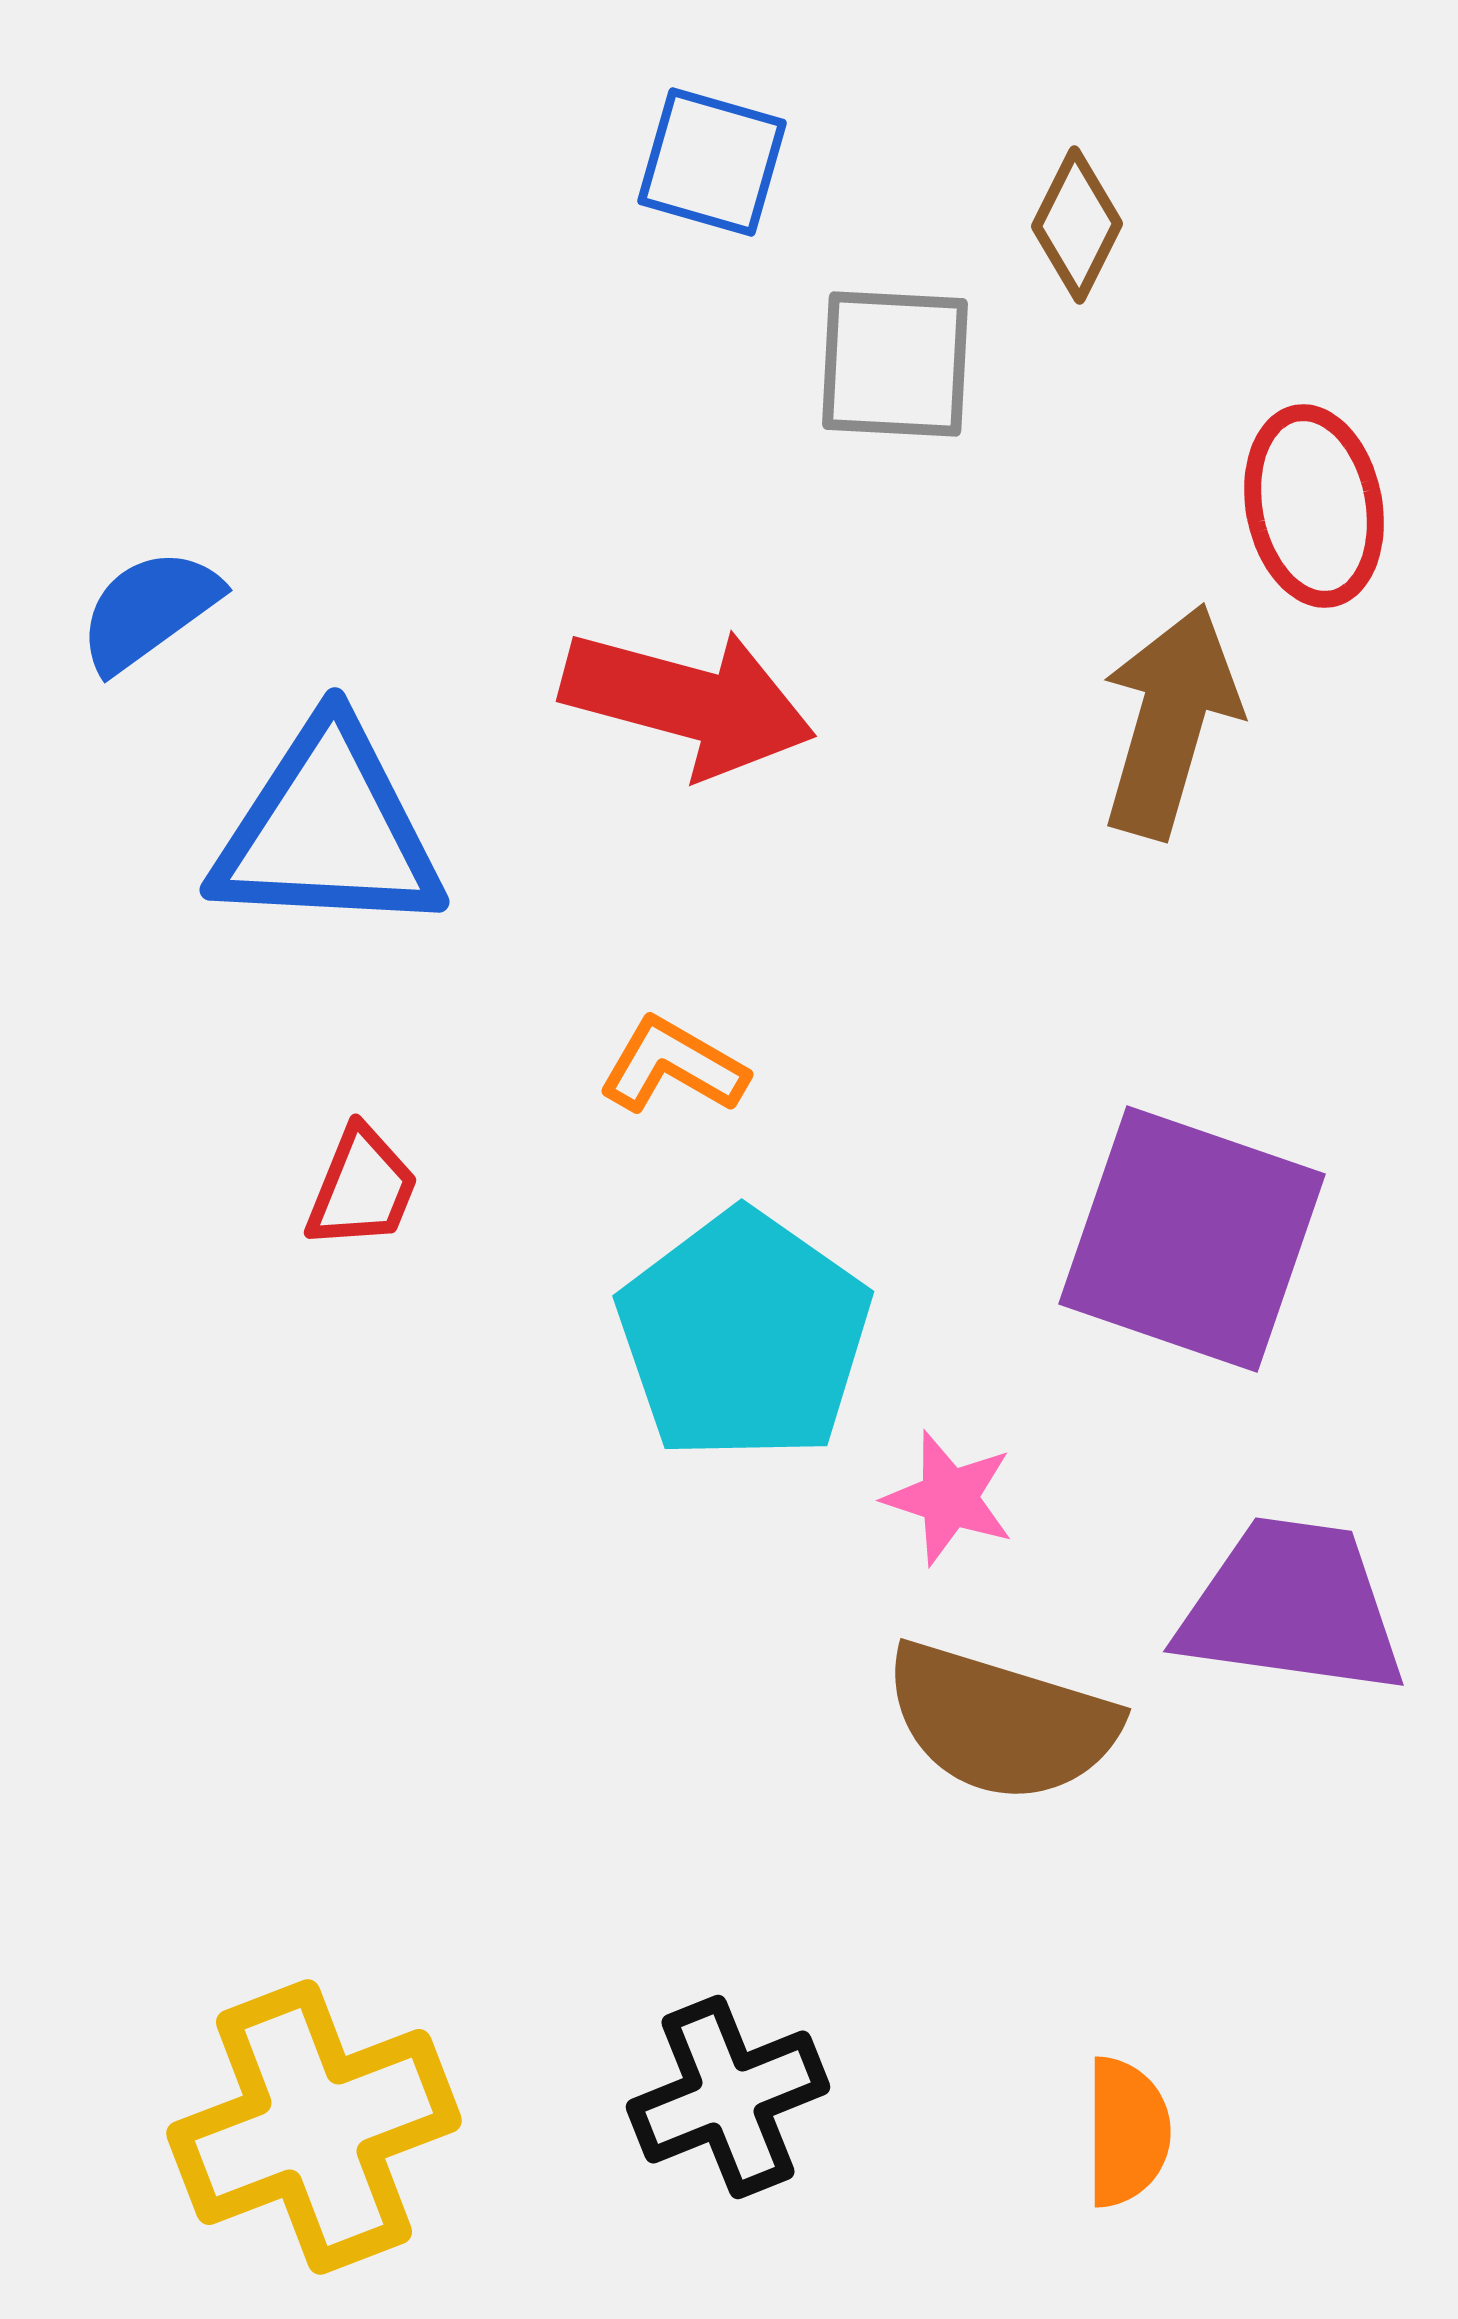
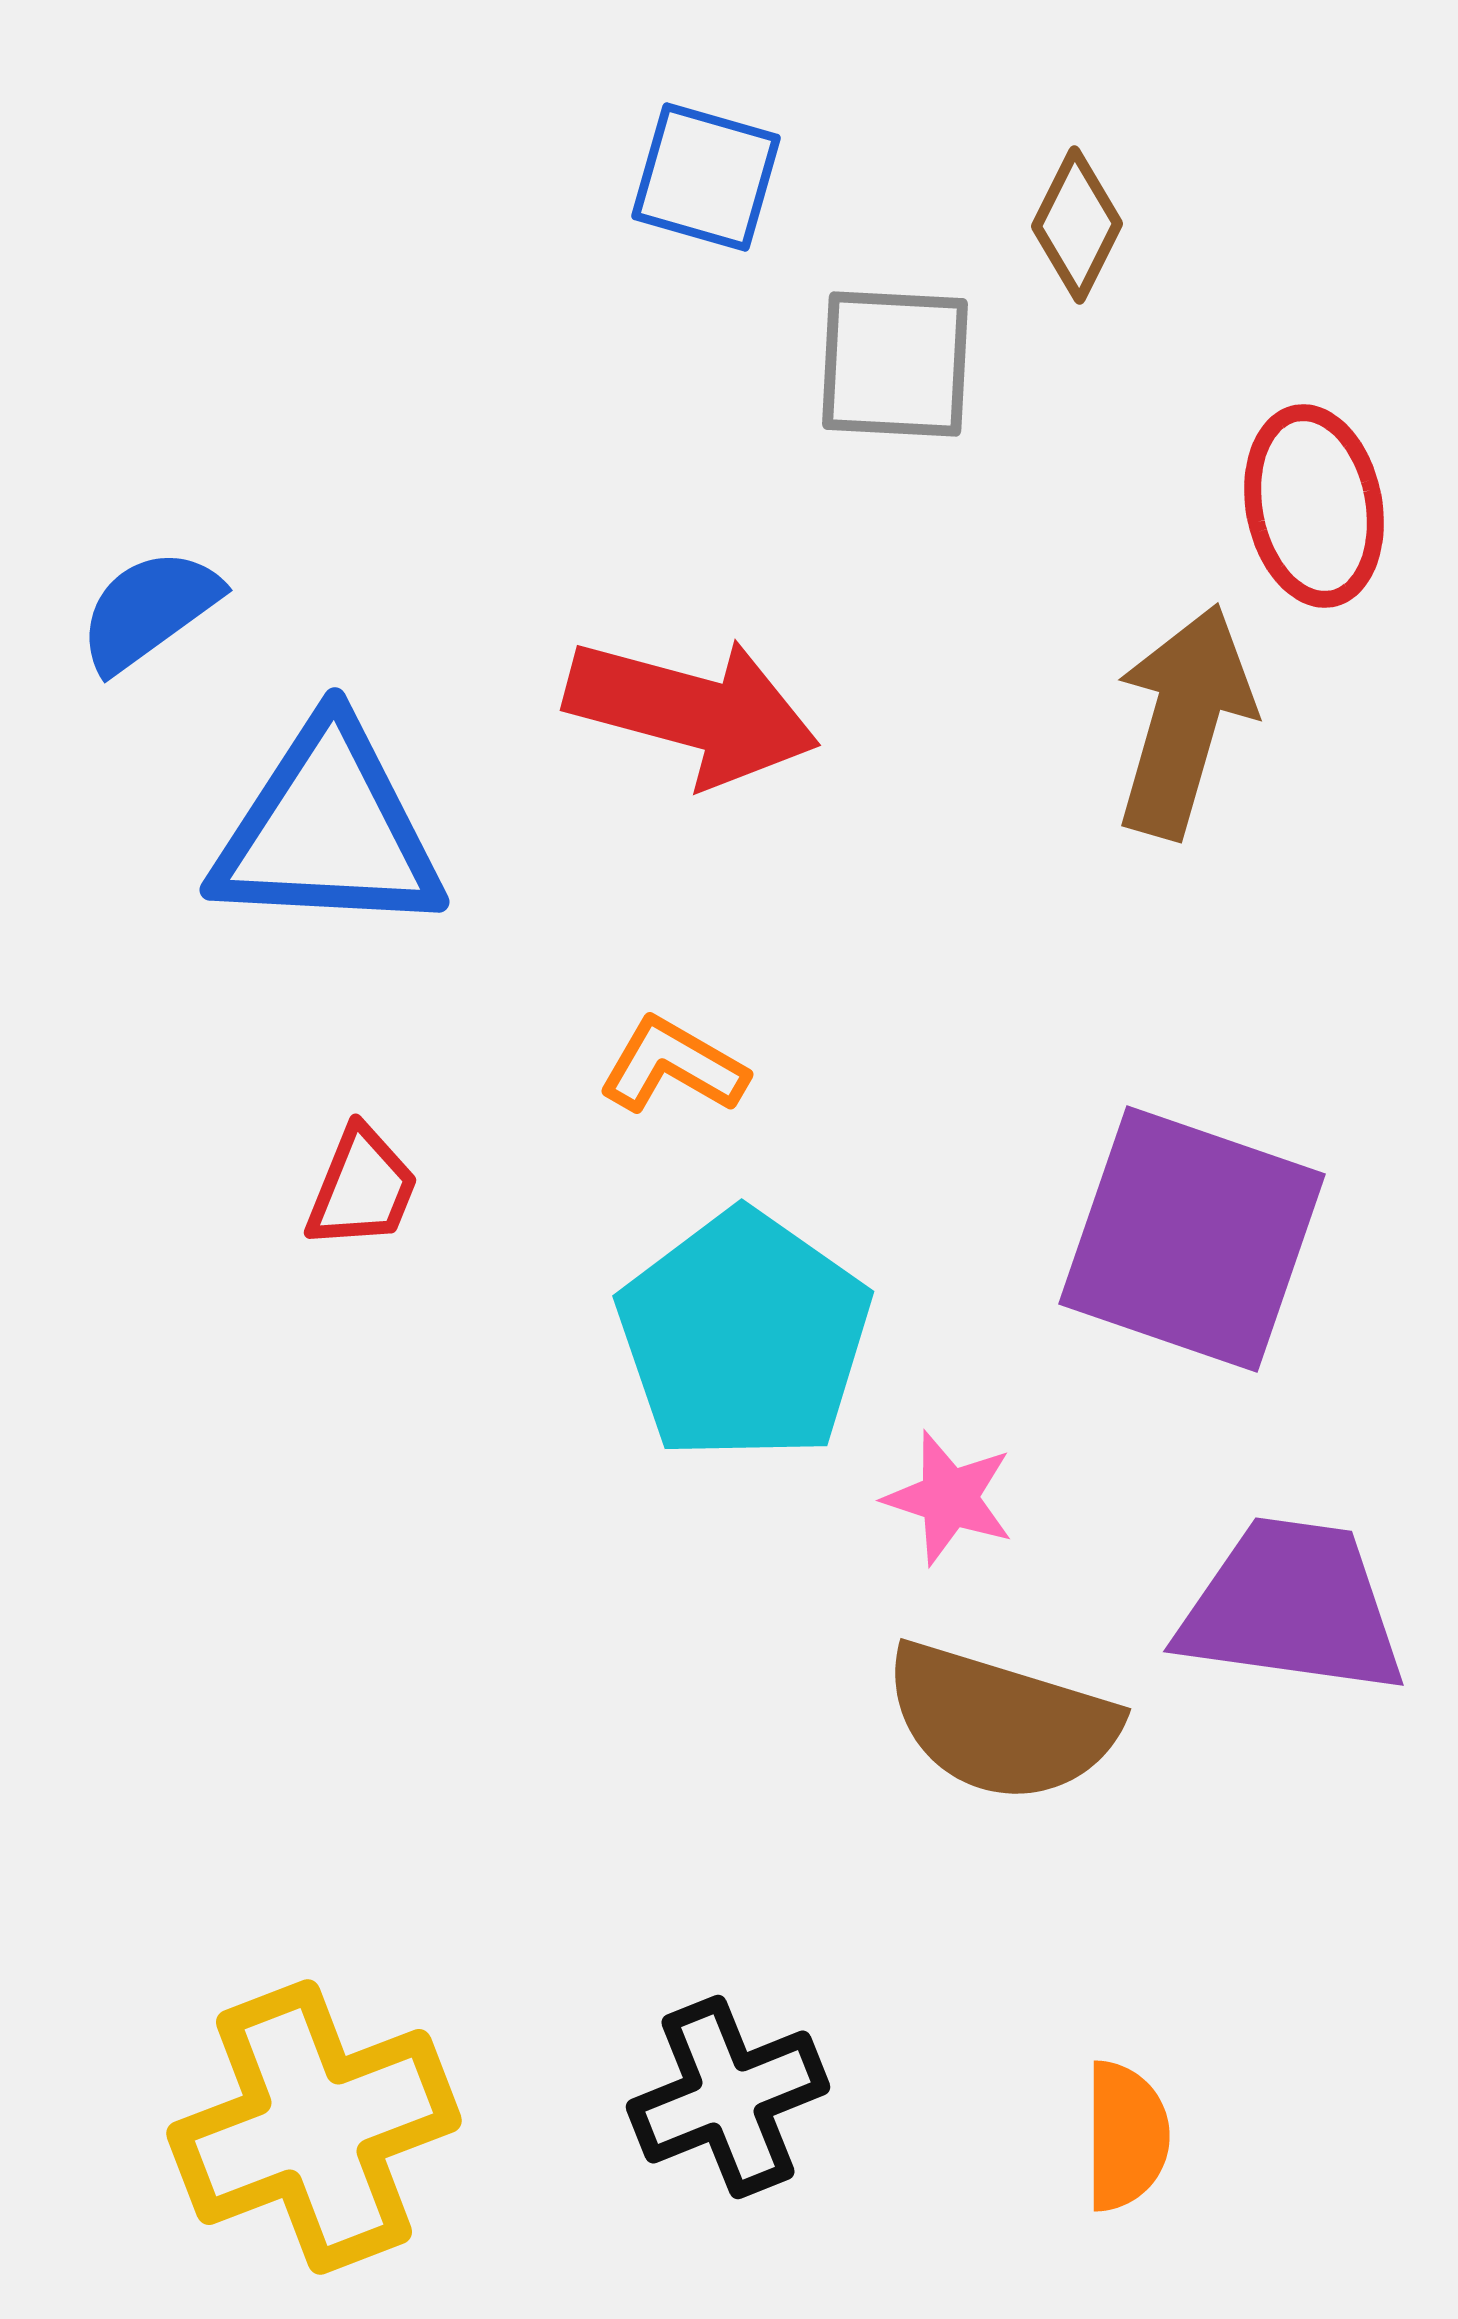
blue square: moved 6 px left, 15 px down
red arrow: moved 4 px right, 9 px down
brown arrow: moved 14 px right
orange semicircle: moved 1 px left, 4 px down
